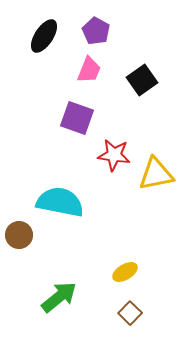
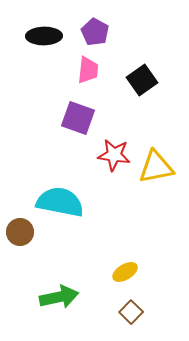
purple pentagon: moved 1 px left, 1 px down
black ellipse: rotated 56 degrees clockwise
pink trapezoid: moved 1 px left; rotated 16 degrees counterclockwise
purple square: moved 1 px right
yellow triangle: moved 7 px up
brown circle: moved 1 px right, 3 px up
green arrow: rotated 27 degrees clockwise
brown square: moved 1 px right, 1 px up
